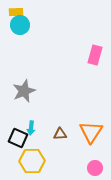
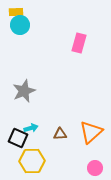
pink rectangle: moved 16 px left, 12 px up
cyan arrow: rotated 112 degrees counterclockwise
orange triangle: rotated 15 degrees clockwise
